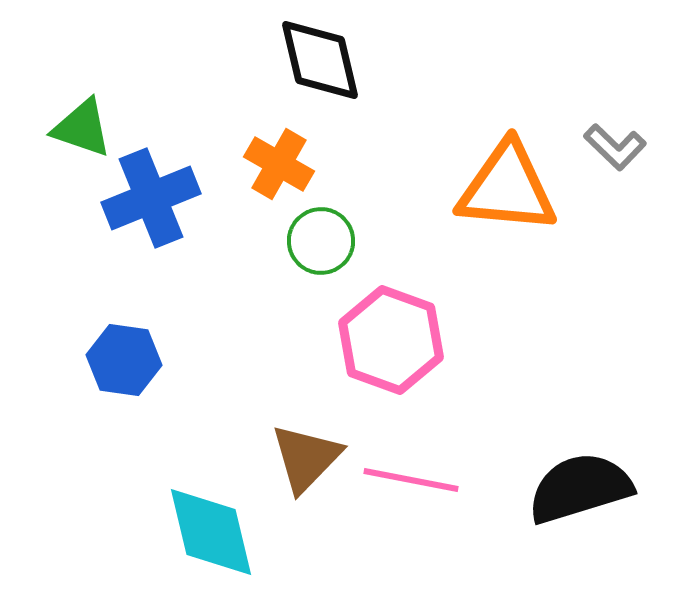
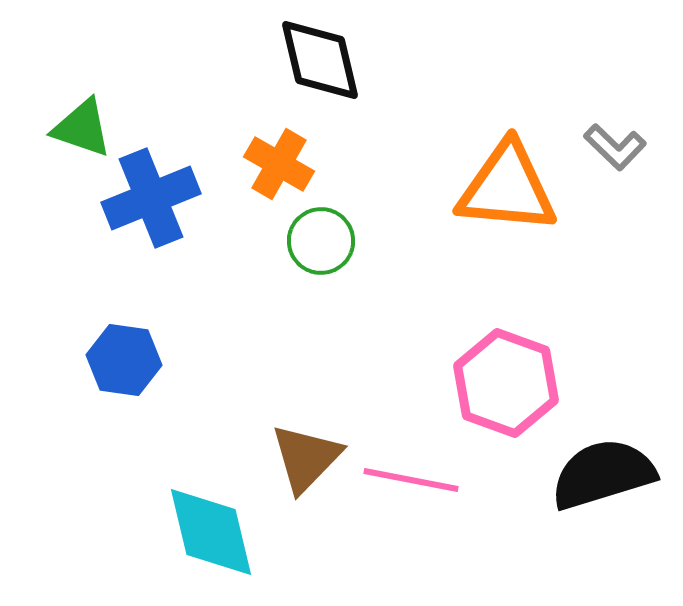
pink hexagon: moved 115 px right, 43 px down
black semicircle: moved 23 px right, 14 px up
